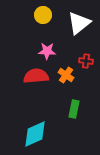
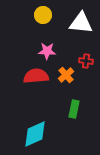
white triangle: moved 2 px right; rotated 45 degrees clockwise
orange cross: rotated 14 degrees clockwise
